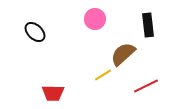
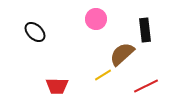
pink circle: moved 1 px right
black rectangle: moved 3 px left, 5 px down
brown semicircle: moved 1 px left
red trapezoid: moved 4 px right, 7 px up
